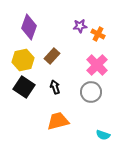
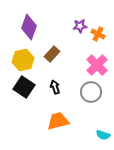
brown rectangle: moved 2 px up
